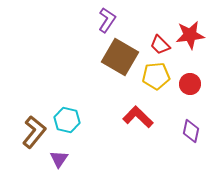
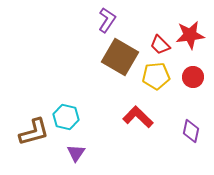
red circle: moved 3 px right, 7 px up
cyan hexagon: moved 1 px left, 3 px up
brown L-shape: rotated 36 degrees clockwise
purple triangle: moved 17 px right, 6 px up
